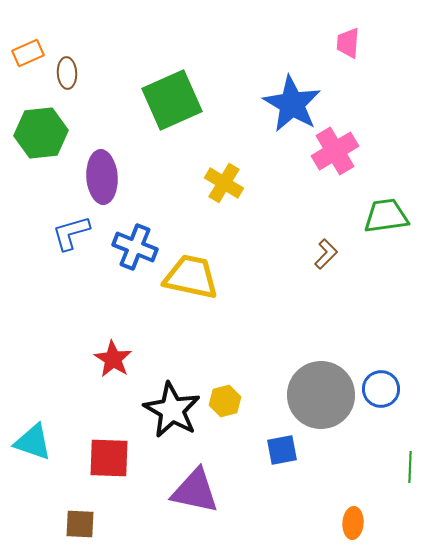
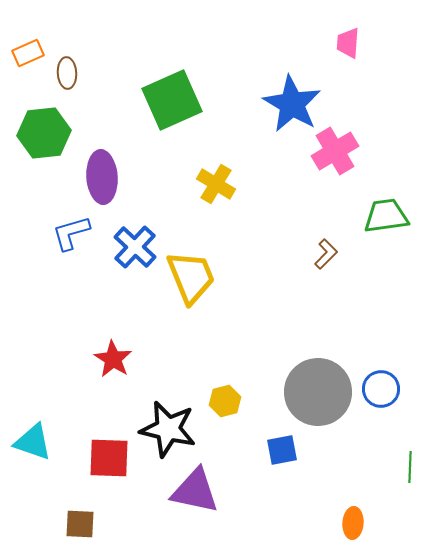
green hexagon: moved 3 px right
yellow cross: moved 8 px left, 1 px down
blue cross: rotated 21 degrees clockwise
yellow trapezoid: rotated 56 degrees clockwise
gray circle: moved 3 px left, 3 px up
black star: moved 4 px left, 19 px down; rotated 16 degrees counterclockwise
